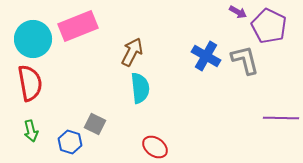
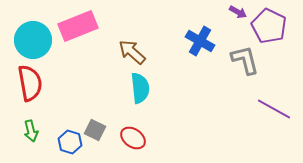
cyan circle: moved 1 px down
brown arrow: rotated 76 degrees counterclockwise
blue cross: moved 6 px left, 15 px up
purple line: moved 7 px left, 9 px up; rotated 28 degrees clockwise
gray square: moved 6 px down
red ellipse: moved 22 px left, 9 px up
